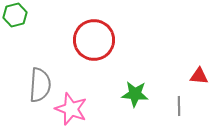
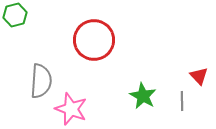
red triangle: rotated 42 degrees clockwise
gray semicircle: moved 1 px right, 4 px up
green star: moved 8 px right, 2 px down; rotated 24 degrees clockwise
gray line: moved 3 px right, 5 px up
